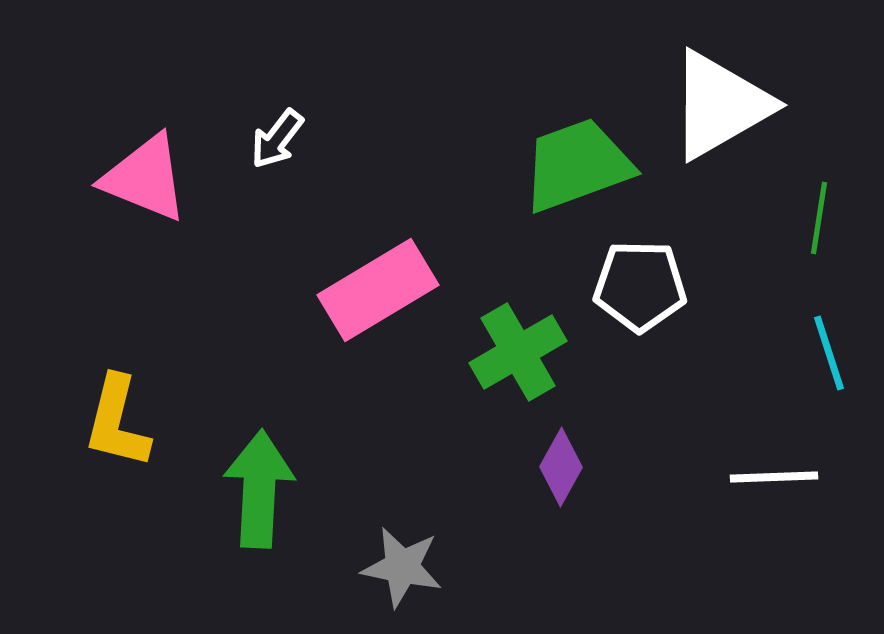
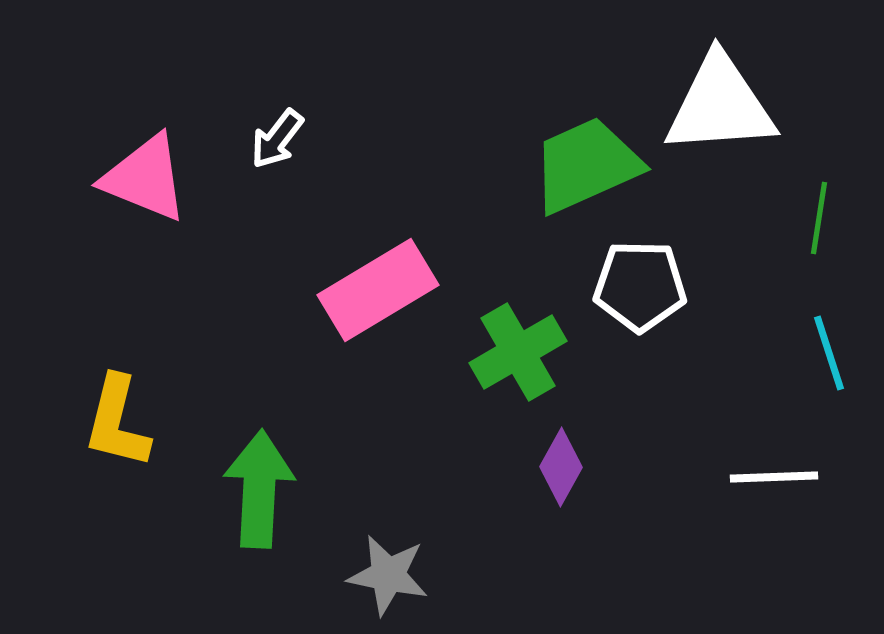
white triangle: rotated 26 degrees clockwise
green trapezoid: moved 9 px right; rotated 4 degrees counterclockwise
gray star: moved 14 px left, 8 px down
